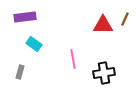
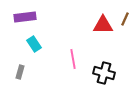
cyan rectangle: rotated 21 degrees clockwise
black cross: rotated 25 degrees clockwise
